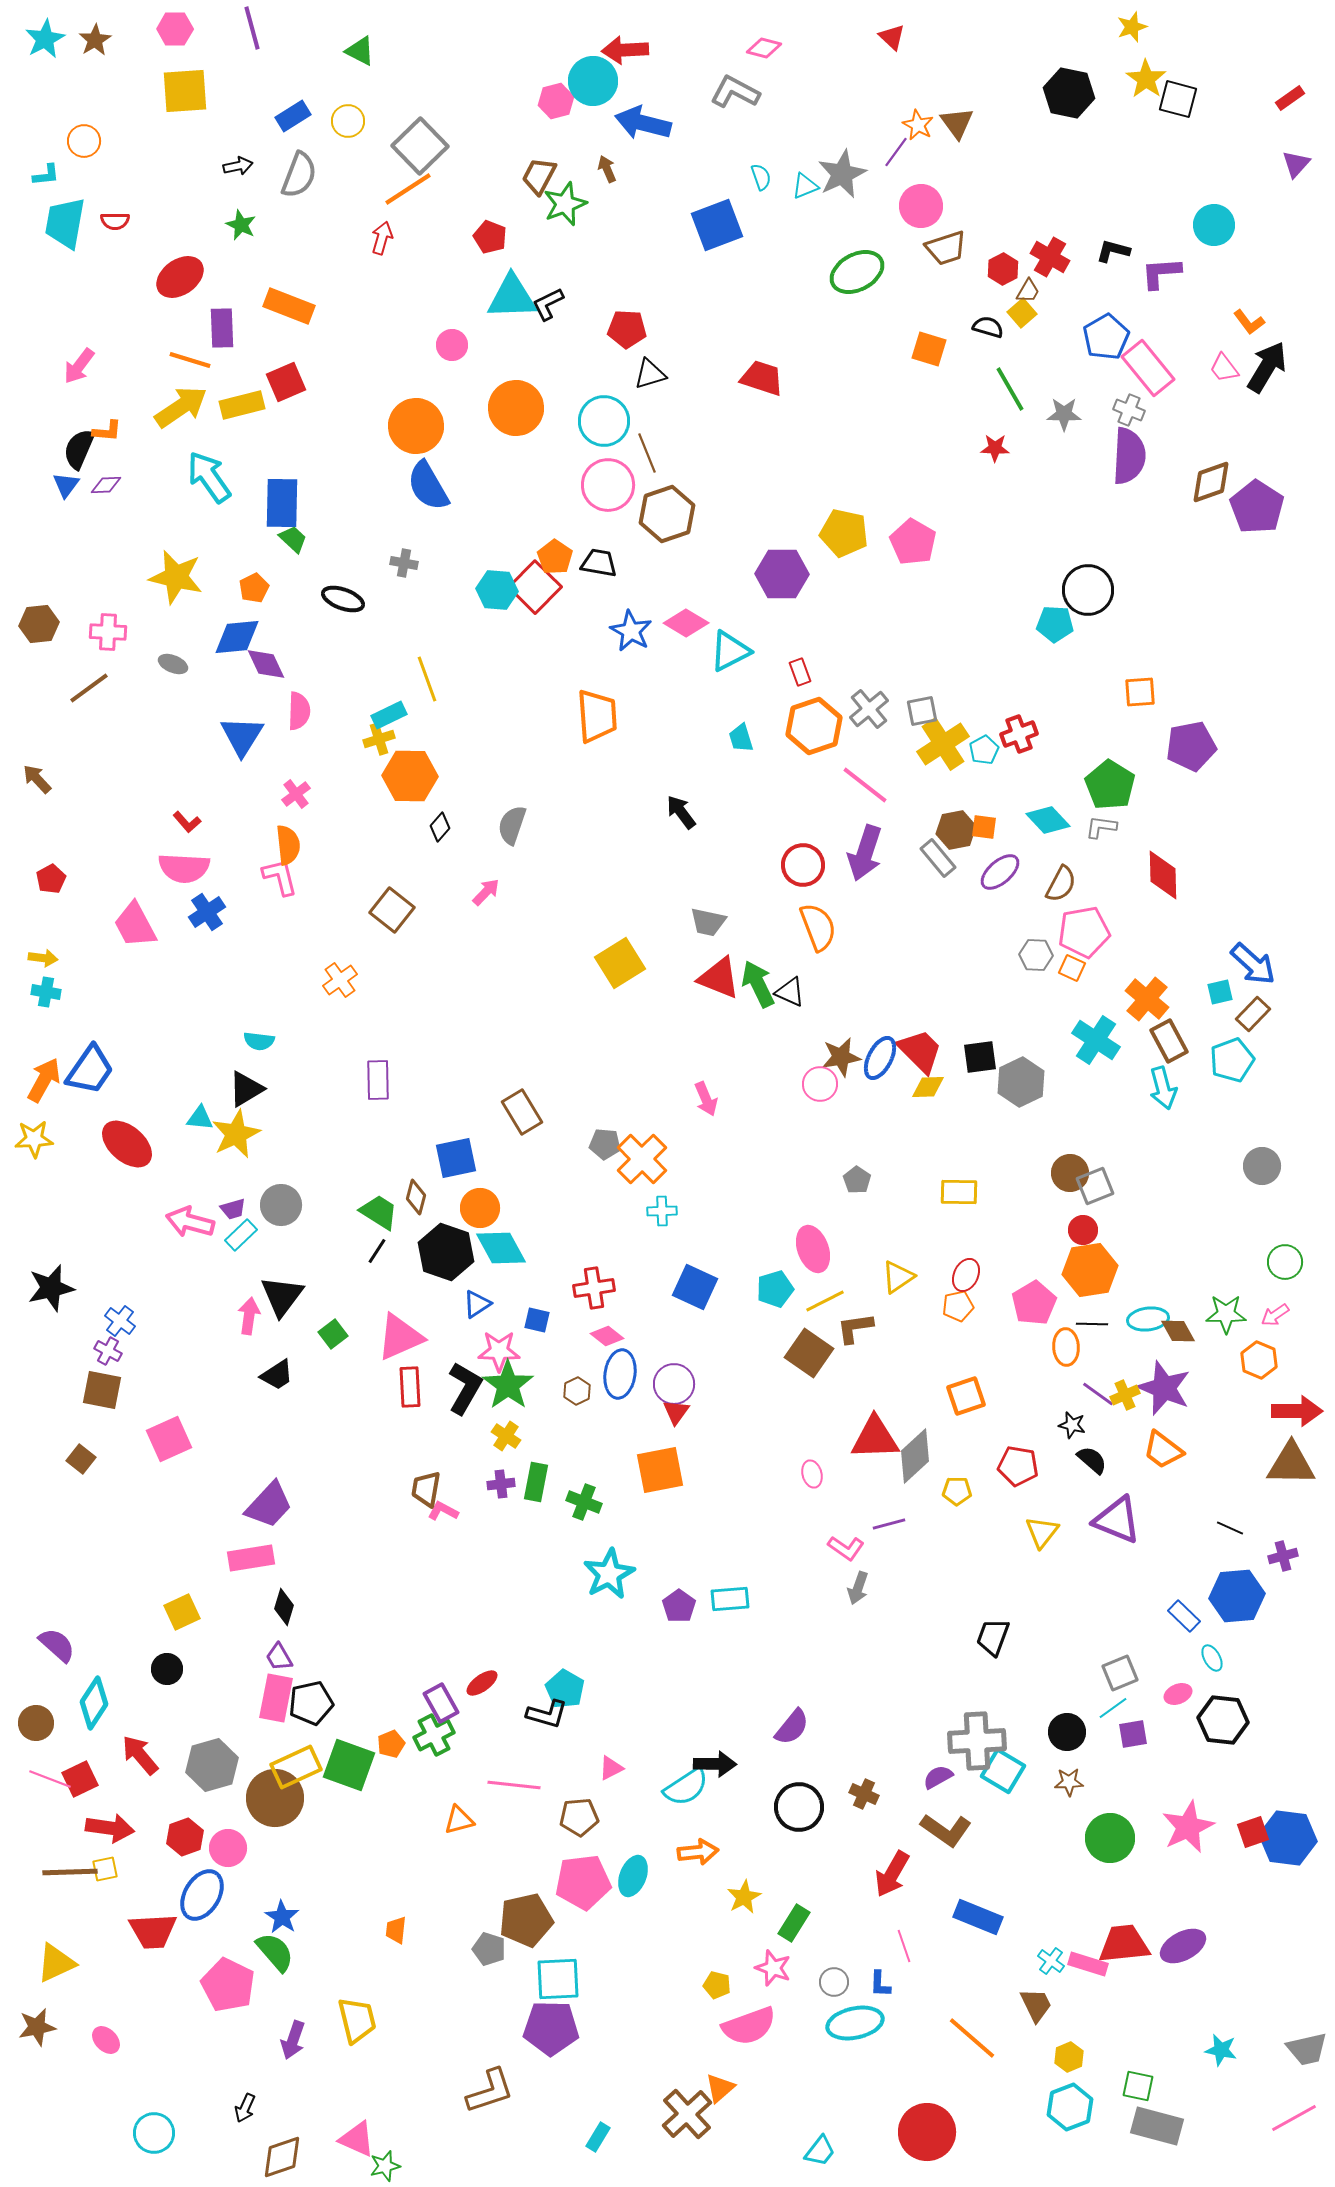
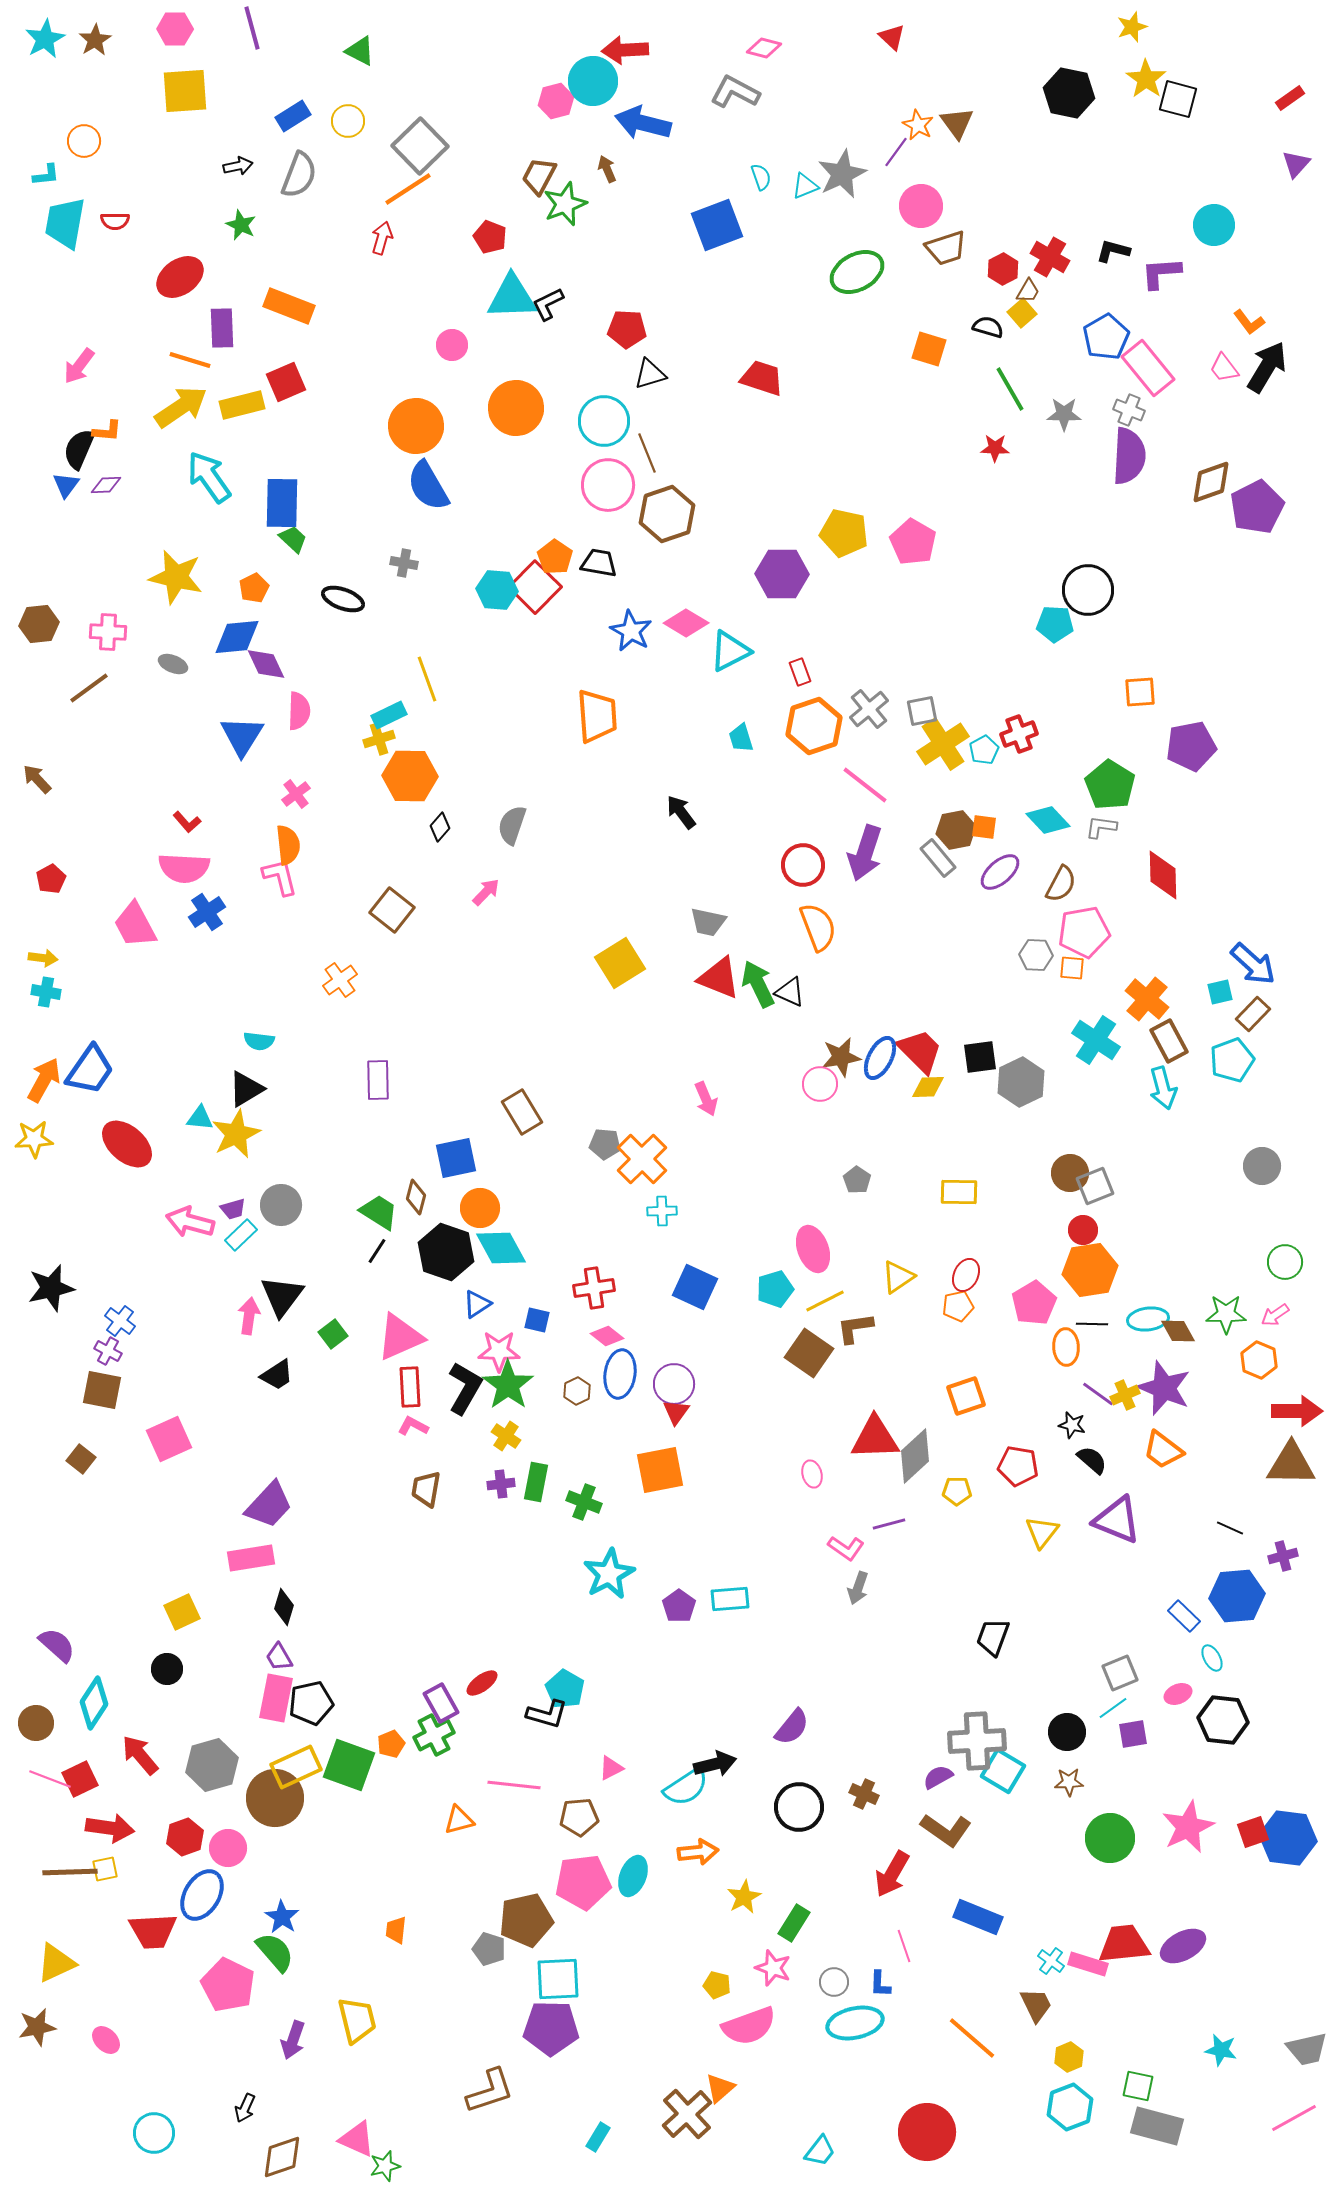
purple pentagon at (1257, 507): rotated 12 degrees clockwise
orange square at (1072, 968): rotated 20 degrees counterclockwise
pink L-shape at (443, 1511): moved 30 px left, 85 px up
black arrow at (715, 1764): rotated 15 degrees counterclockwise
